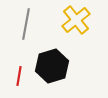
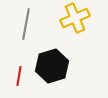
yellow cross: moved 1 px left, 2 px up; rotated 16 degrees clockwise
